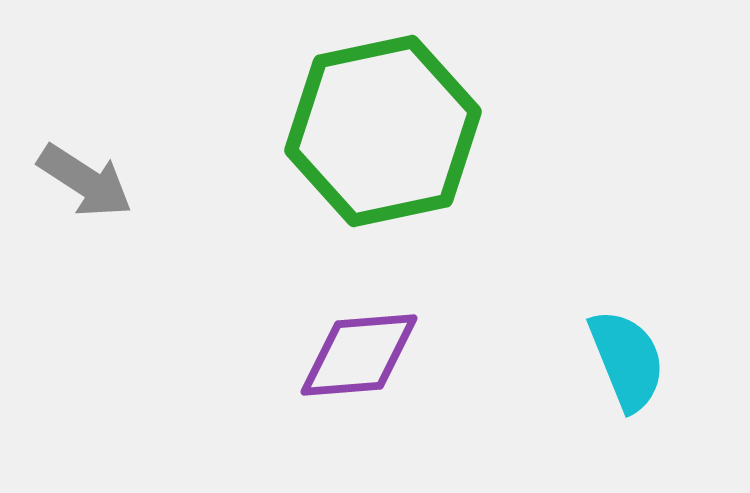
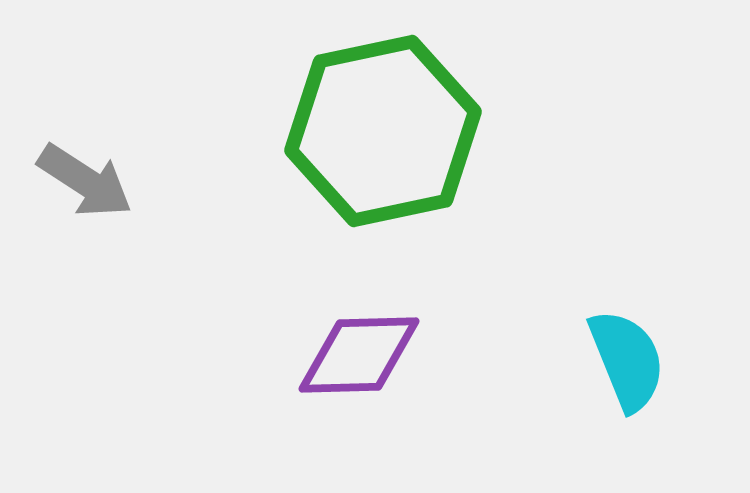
purple diamond: rotated 3 degrees clockwise
